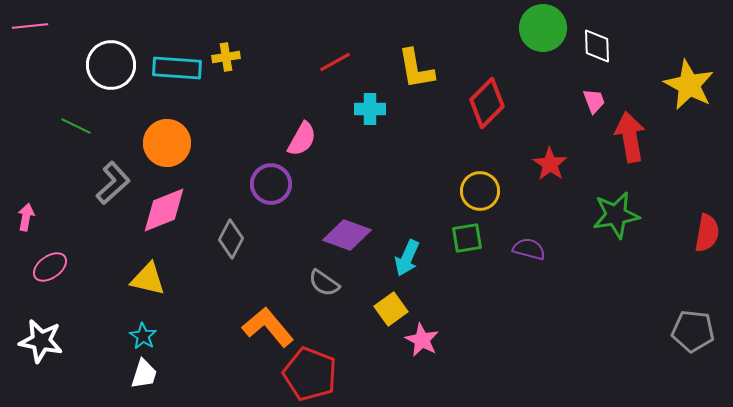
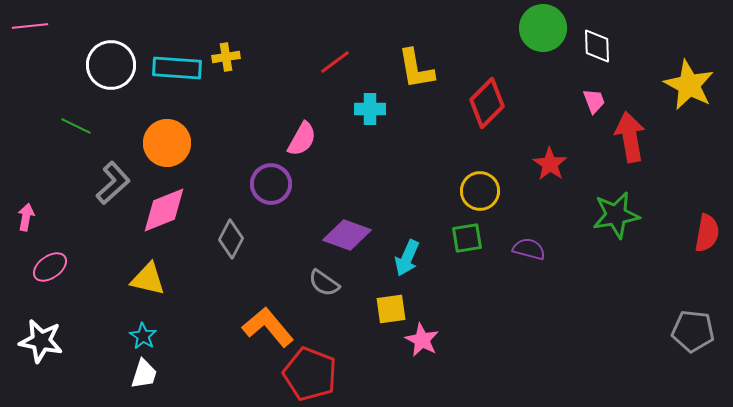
red line: rotated 8 degrees counterclockwise
yellow square: rotated 28 degrees clockwise
